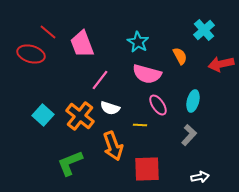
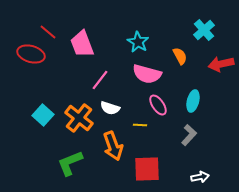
orange cross: moved 1 px left, 2 px down
